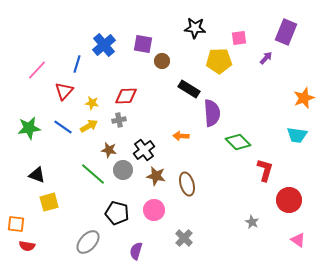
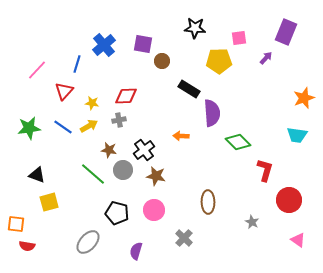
brown ellipse at (187, 184): moved 21 px right, 18 px down; rotated 15 degrees clockwise
